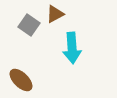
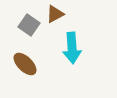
brown ellipse: moved 4 px right, 16 px up
